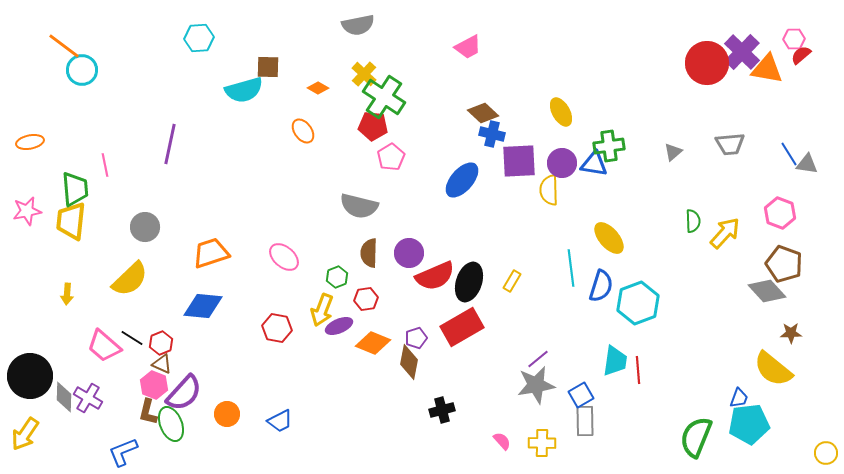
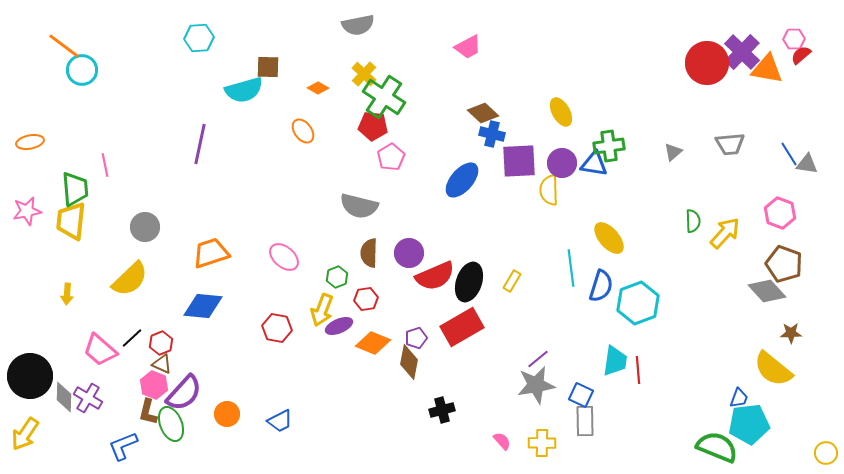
purple line at (170, 144): moved 30 px right
black line at (132, 338): rotated 75 degrees counterclockwise
pink trapezoid at (104, 346): moved 4 px left, 4 px down
blue square at (581, 395): rotated 35 degrees counterclockwise
green semicircle at (696, 437): moved 21 px right, 10 px down; rotated 90 degrees clockwise
blue L-shape at (123, 452): moved 6 px up
